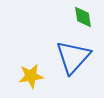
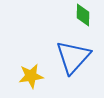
green diamond: moved 2 px up; rotated 10 degrees clockwise
